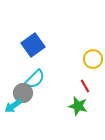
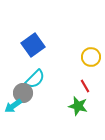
yellow circle: moved 2 px left, 2 px up
